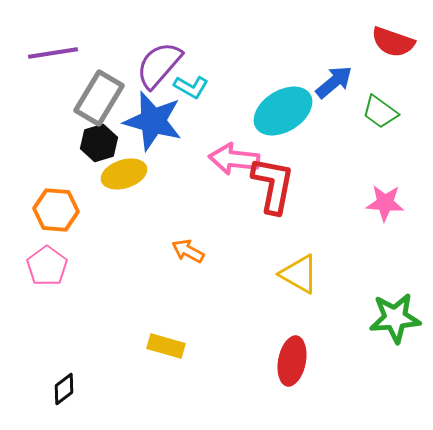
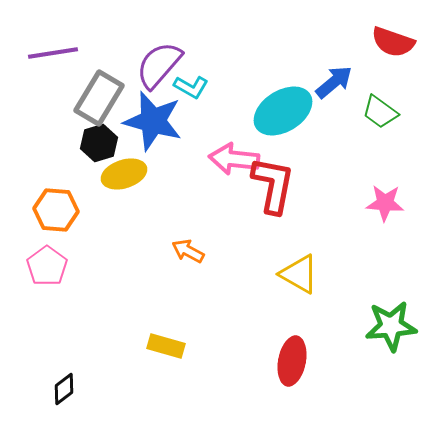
green star: moved 4 px left, 8 px down
